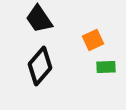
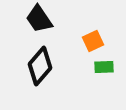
orange square: moved 1 px down
green rectangle: moved 2 px left
